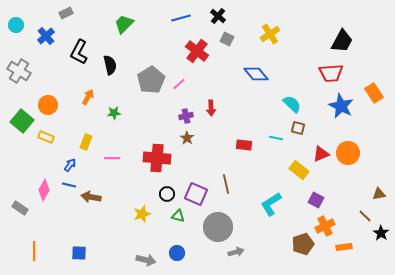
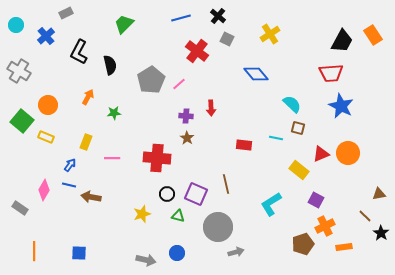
orange rectangle at (374, 93): moved 1 px left, 58 px up
purple cross at (186, 116): rotated 16 degrees clockwise
